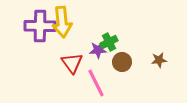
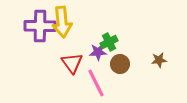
purple star: moved 2 px down
brown circle: moved 2 px left, 2 px down
